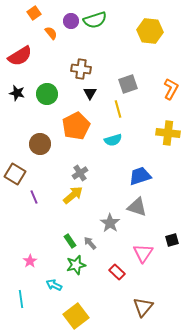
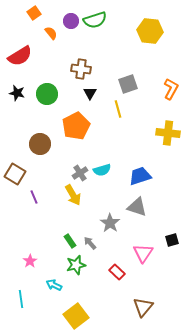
cyan semicircle: moved 11 px left, 30 px down
yellow arrow: rotated 100 degrees clockwise
